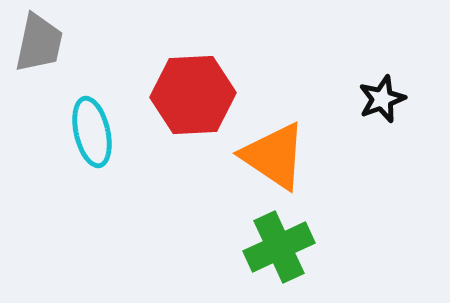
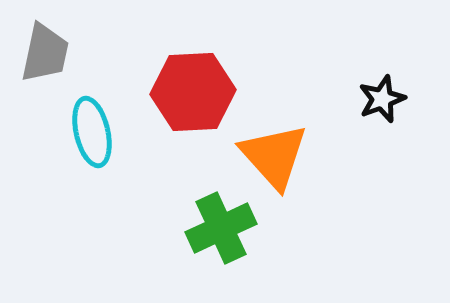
gray trapezoid: moved 6 px right, 10 px down
red hexagon: moved 3 px up
orange triangle: rotated 14 degrees clockwise
green cross: moved 58 px left, 19 px up
